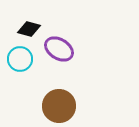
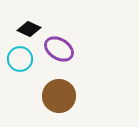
black diamond: rotated 10 degrees clockwise
brown circle: moved 10 px up
